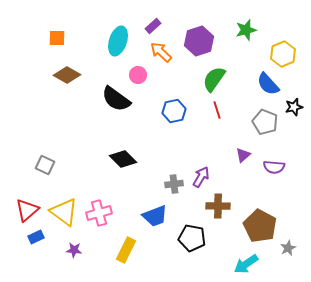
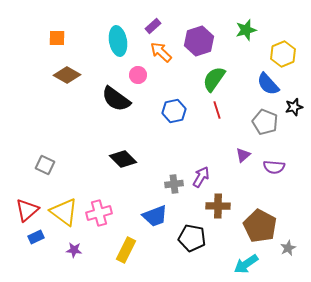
cyan ellipse: rotated 28 degrees counterclockwise
